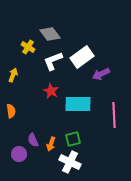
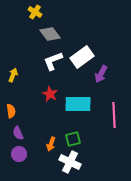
yellow cross: moved 7 px right, 35 px up
purple arrow: rotated 36 degrees counterclockwise
red star: moved 1 px left, 3 px down
purple semicircle: moved 15 px left, 7 px up
